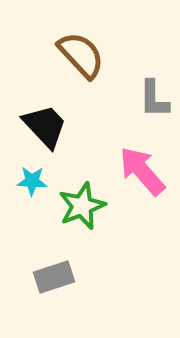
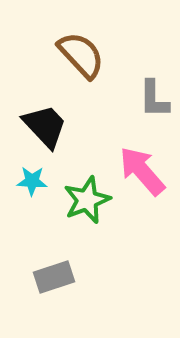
green star: moved 5 px right, 6 px up
